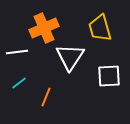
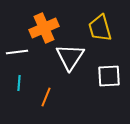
cyan line: rotated 49 degrees counterclockwise
